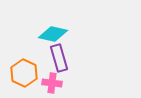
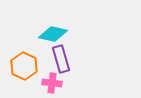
purple rectangle: moved 2 px right, 1 px down
orange hexagon: moved 7 px up
